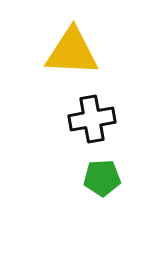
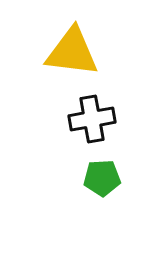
yellow triangle: rotated 4 degrees clockwise
